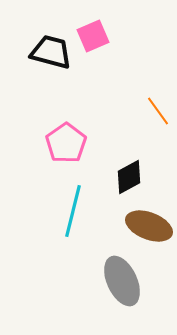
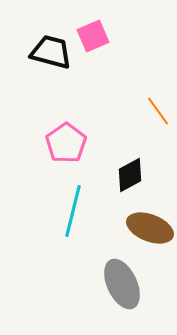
black diamond: moved 1 px right, 2 px up
brown ellipse: moved 1 px right, 2 px down
gray ellipse: moved 3 px down
